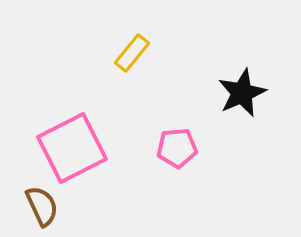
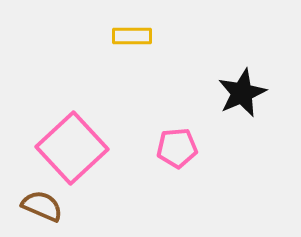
yellow rectangle: moved 17 px up; rotated 51 degrees clockwise
pink square: rotated 16 degrees counterclockwise
brown semicircle: rotated 42 degrees counterclockwise
